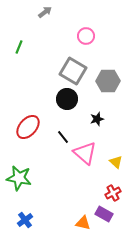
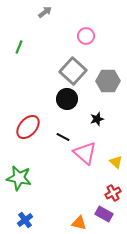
gray square: rotated 12 degrees clockwise
black line: rotated 24 degrees counterclockwise
orange triangle: moved 4 px left
